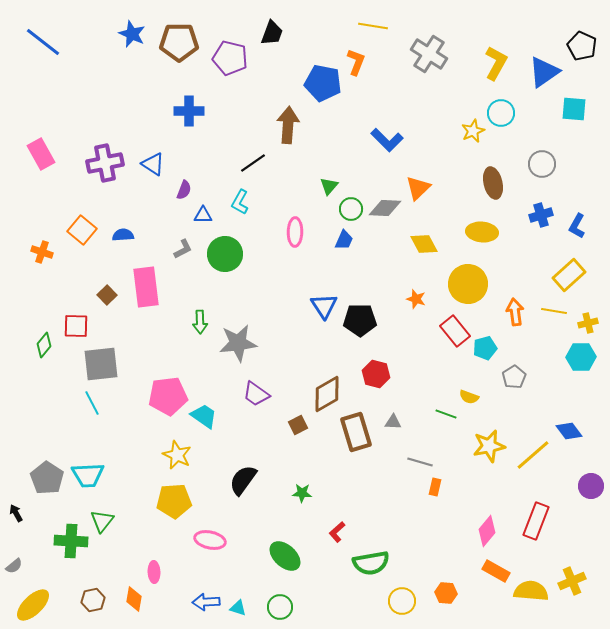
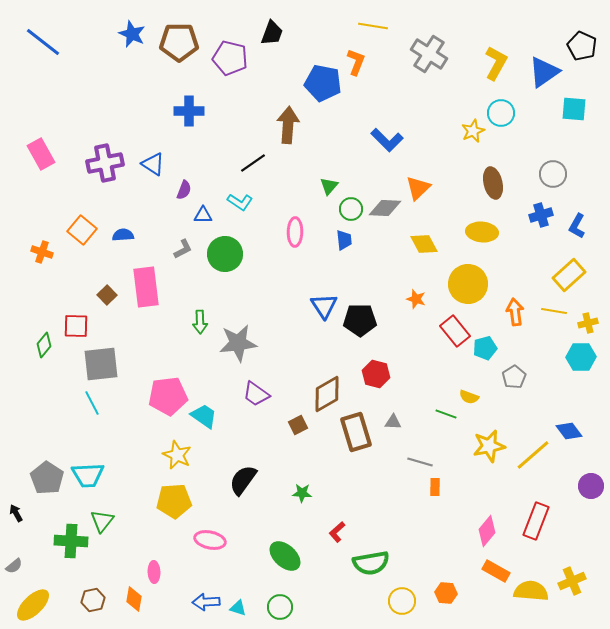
gray circle at (542, 164): moved 11 px right, 10 px down
cyan L-shape at (240, 202): rotated 85 degrees counterclockwise
blue trapezoid at (344, 240): rotated 30 degrees counterclockwise
orange rectangle at (435, 487): rotated 12 degrees counterclockwise
